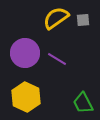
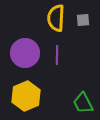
yellow semicircle: rotated 52 degrees counterclockwise
purple line: moved 4 px up; rotated 60 degrees clockwise
yellow hexagon: moved 1 px up; rotated 12 degrees clockwise
